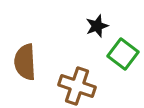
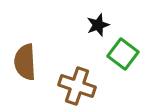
black star: moved 1 px right, 1 px up
